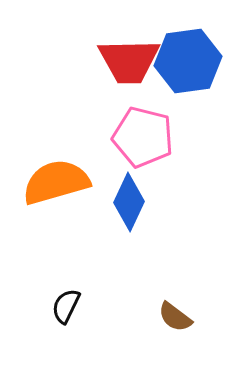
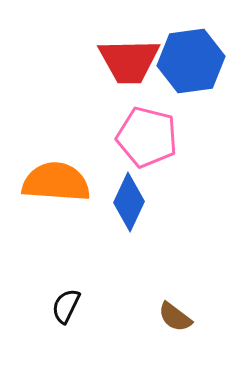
blue hexagon: moved 3 px right
pink pentagon: moved 4 px right
orange semicircle: rotated 20 degrees clockwise
